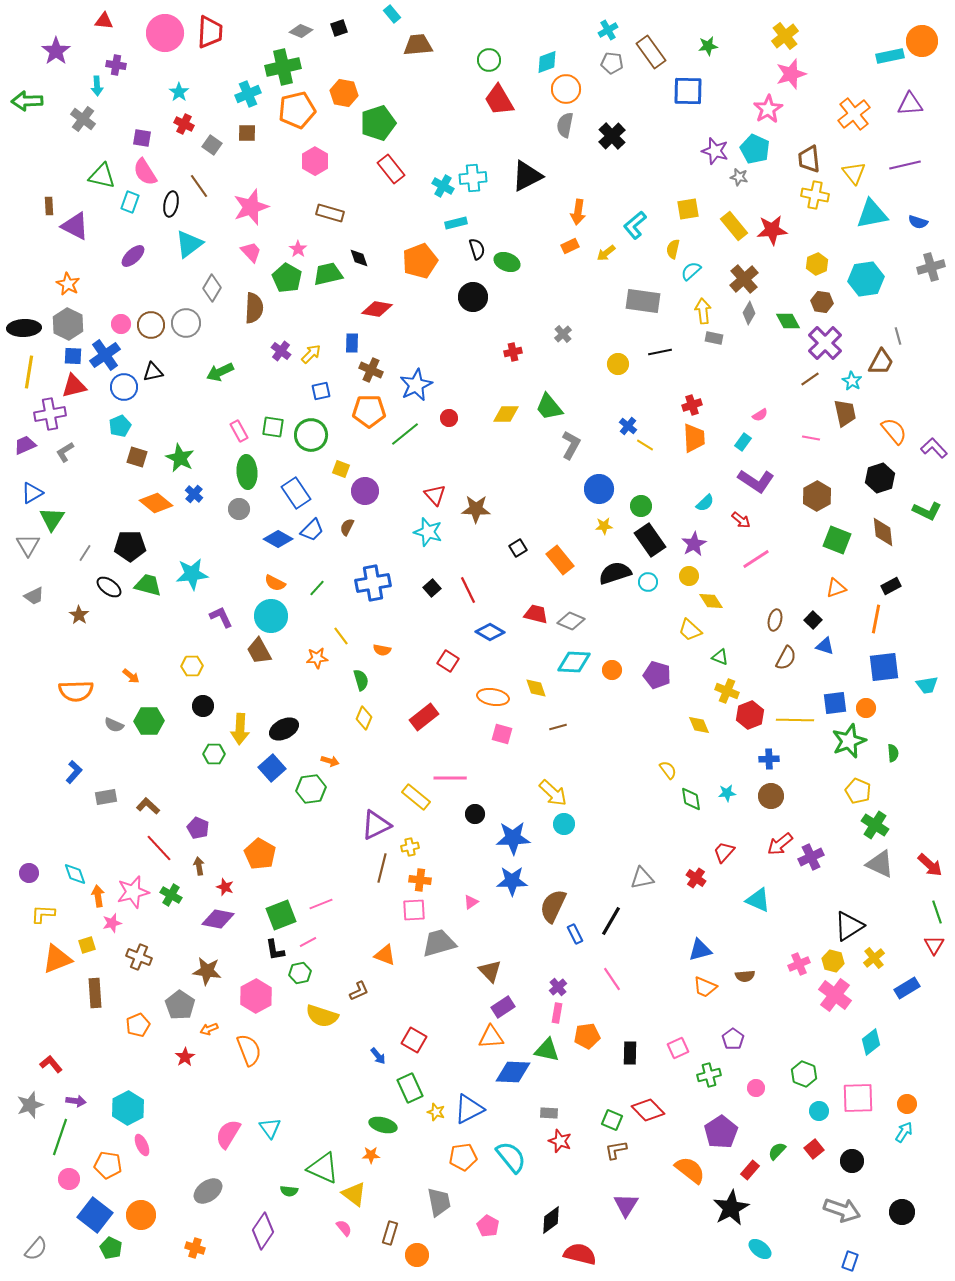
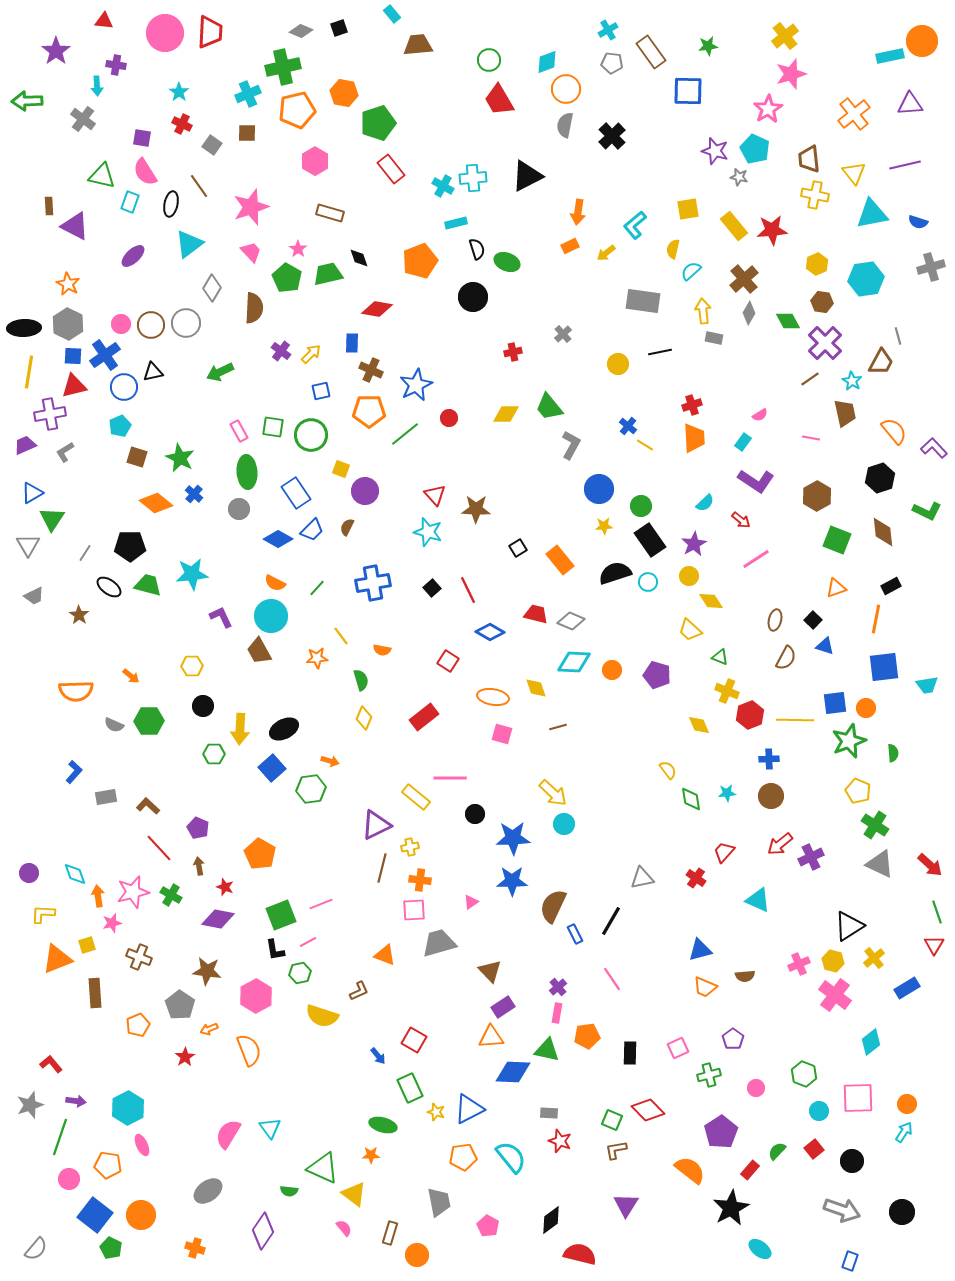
red cross at (184, 124): moved 2 px left
